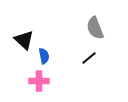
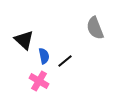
black line: moved 24 px left, 3 px down
pink cross: rotated 30 degrees clockwise
